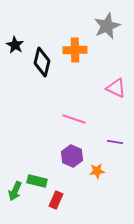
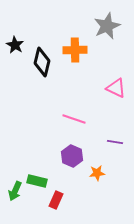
orange star: moved 2 px down
